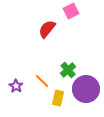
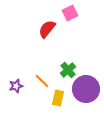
pink square: moved 1 px left, 2 px down
purple star: rotated 24 degrees clockwise
